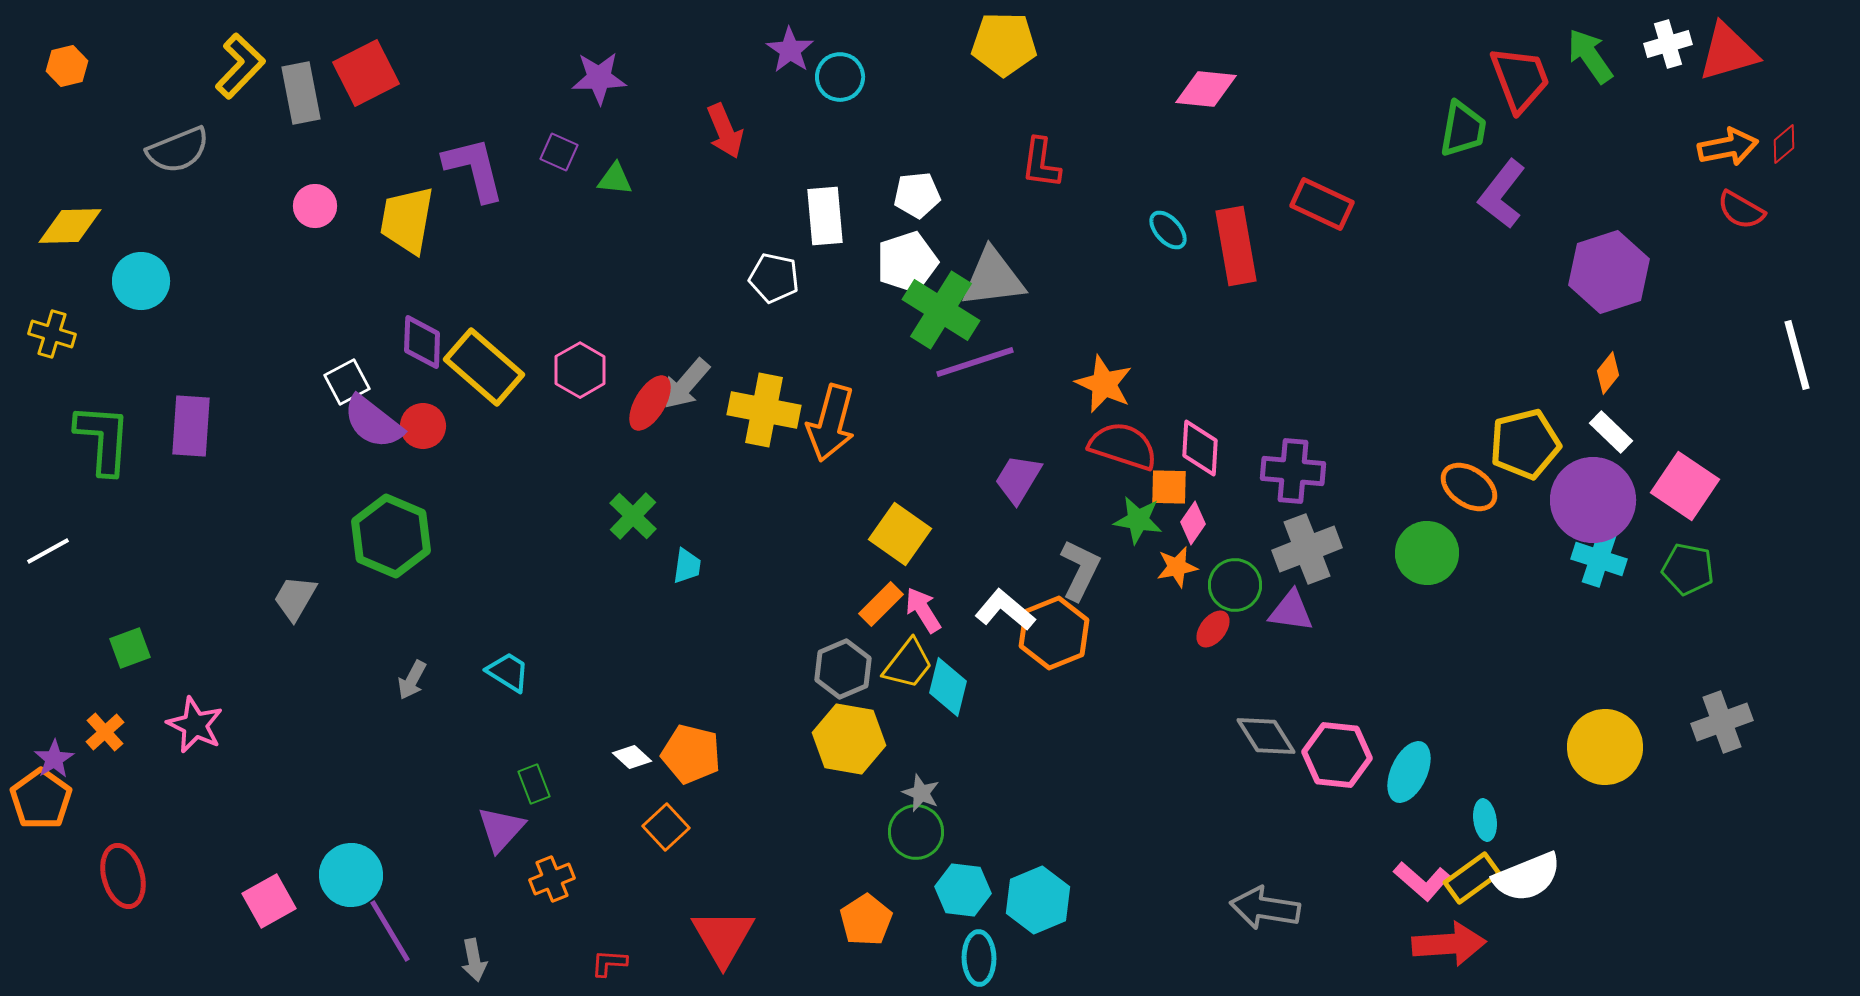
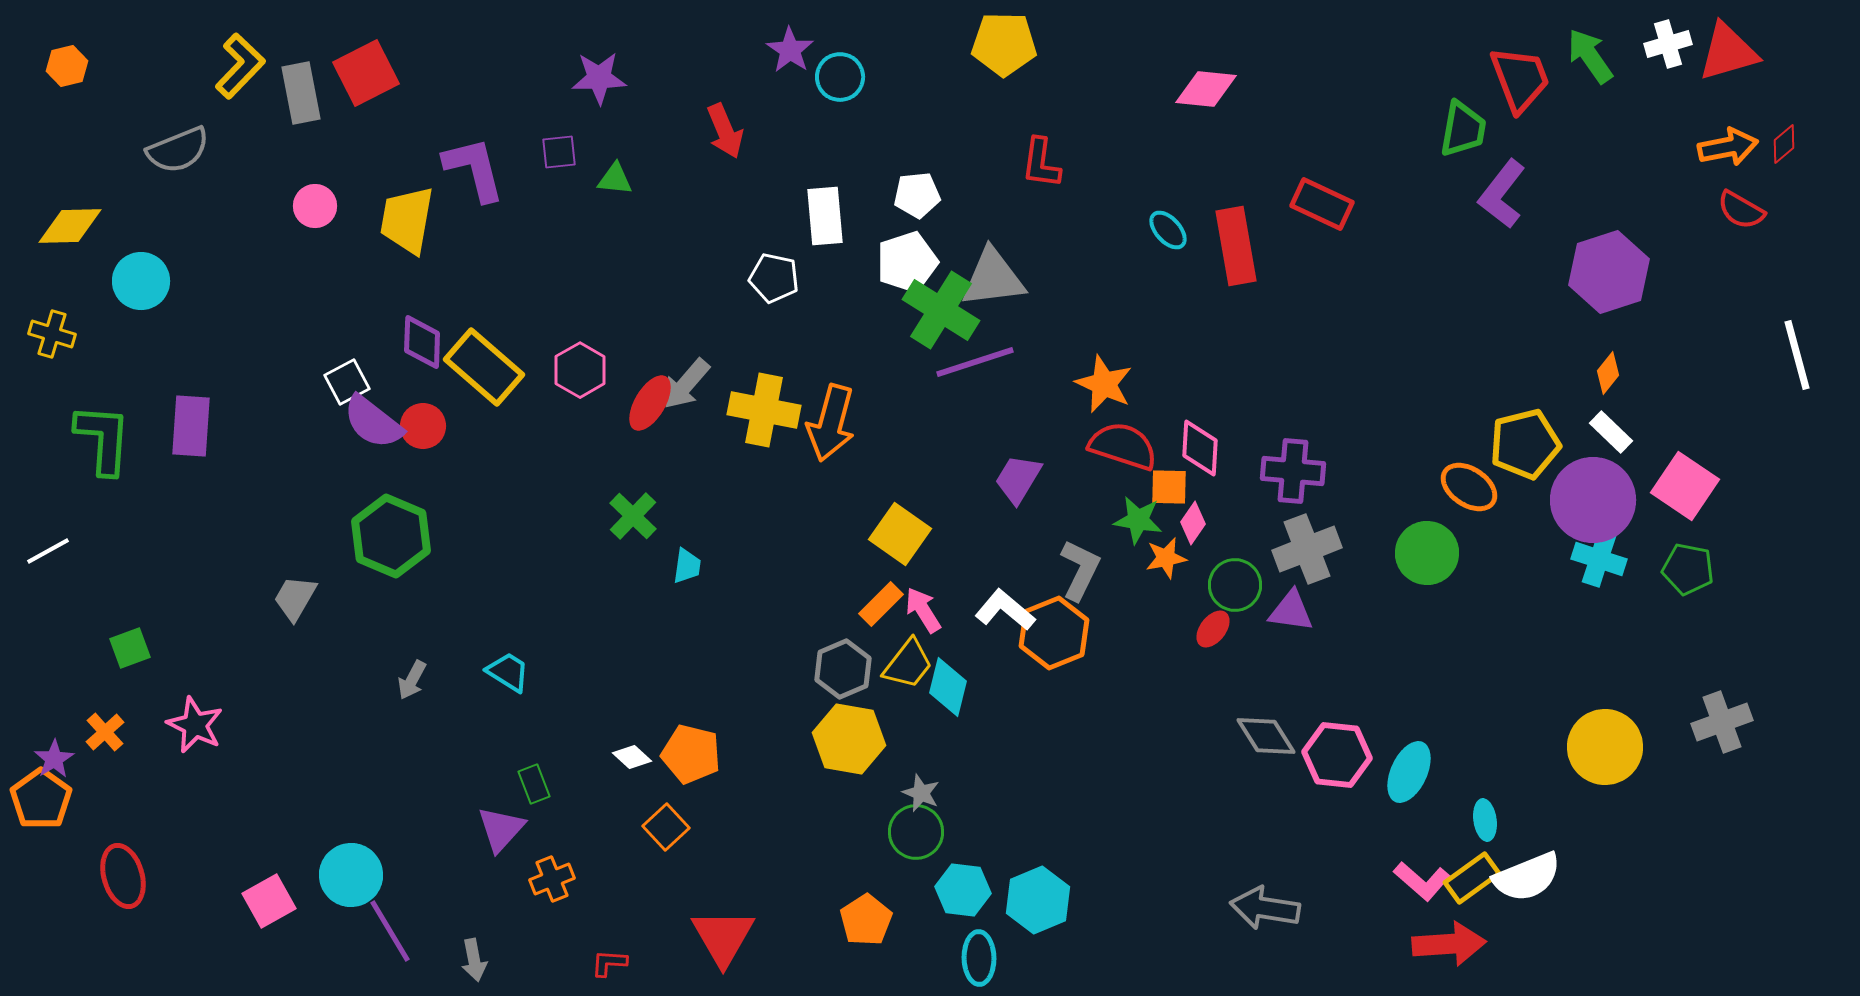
purple square at (559, 152): rotated 30 degrees counterclockwise
orange star at (1177, 567): moved 11 px left, 9 px up
